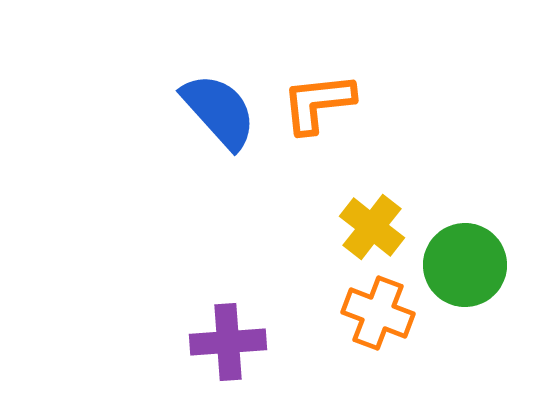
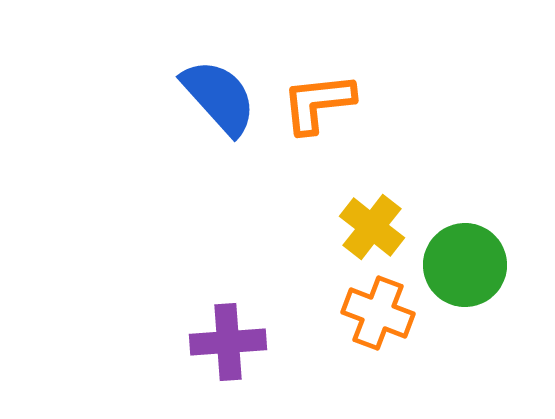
blue semicircle: moved 14 px up
